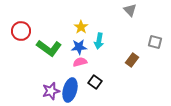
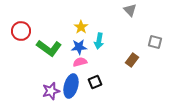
black square: rotated 32 degrees clockwise
blue ellipse: moved 1 px right, 4 px up
